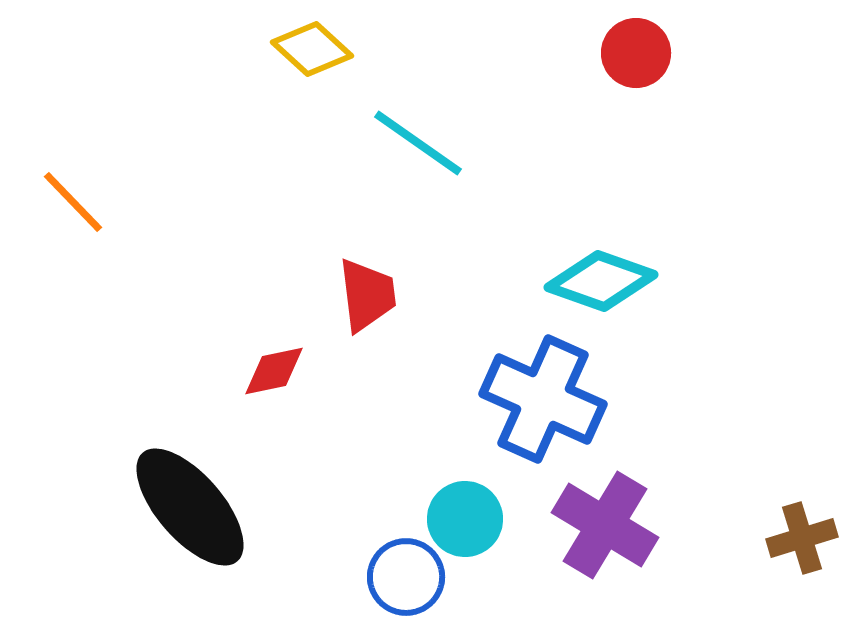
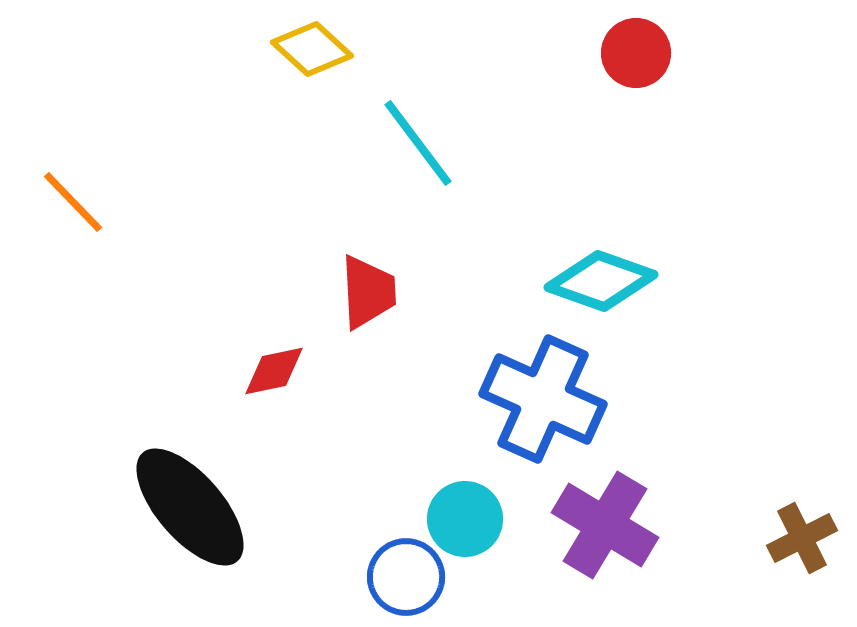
cyan line: rotated 18 degrees clockwise
red trapezoid: moved 1 px right, 3 px up; rotated 4 degrees clockwise
brown cross: rotated 10 degrees counterclockwise
